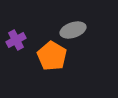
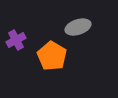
gray ellipse: moved 5 px right, 3 px up
